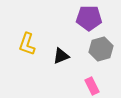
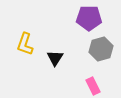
yellow L-shape: moved 2 px left
black triangle: moved 6 px left, 2 px down; rotated 36 degrees counterclockwise
pink rectangle: moved 1 px right
